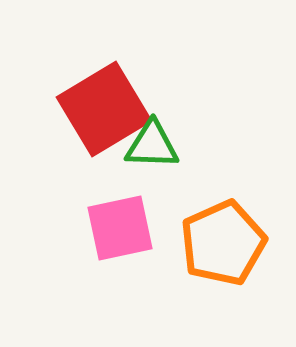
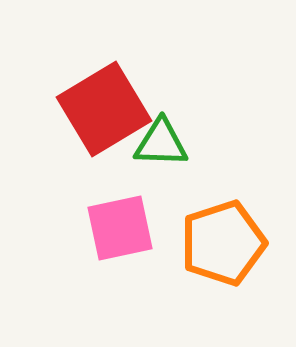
green triangle: moved 9 px right, 2 px up
orange pentagon: rotated 6 degrees clockwise
